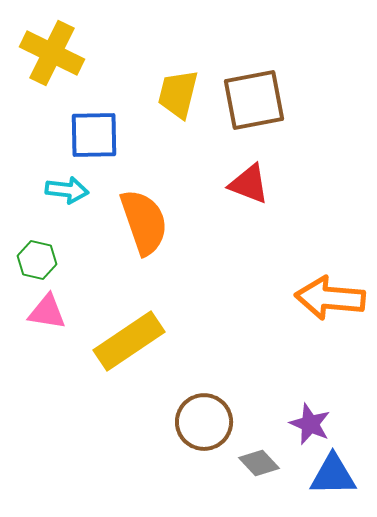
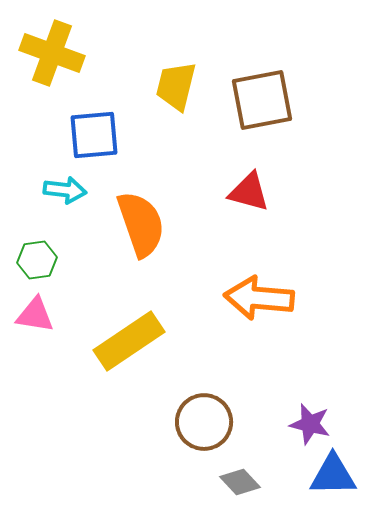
yellow cross: rotated 6 degrees counterclockwise
yellow trapezoid: moved 2 px left, 8 px up
brown square: moved 8 px right
blue square: rotated 4 degrees counterclockwise
red triangle: moved 8 px down; rotated 6 degrees counterclockwise
cyan arrow: moved 2 px left
orange semicircle: moved 3 px left, 2 px down
green hexagon: rotated 21 degrees counterclockwise
orange arrow: moved 71 px left
pink triangle: moved 12 px left, 3 px down
purple star: rotated 9 degrees counterclockwise
gray diamond: moved 19 px left, 19 px down
